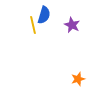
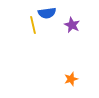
blue semicircle: moved 3 px right, 2 px up; rotated 66 degrees clockwise
orange star: moved 7 px left
